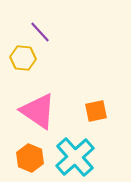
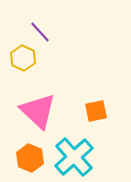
yellow hexagon: rotated 20 degrees clockwise
pink triangle: rotated 9 degrees clockwise
cyan cross: moved 1 px left
